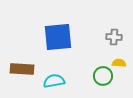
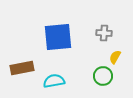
gray cross: moved 10 px left, 4 px up
yellow semicircle: moved 4 px left, 6 px up; rotated 64 degrees counterclockwise
brown rectangle: moved 1 px up; rotated 15 degrees counterclockwise
